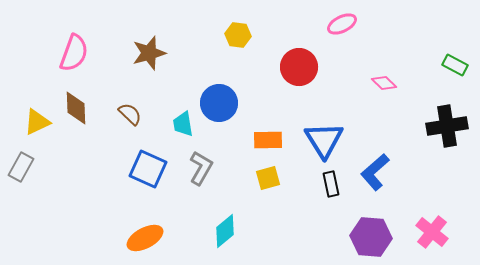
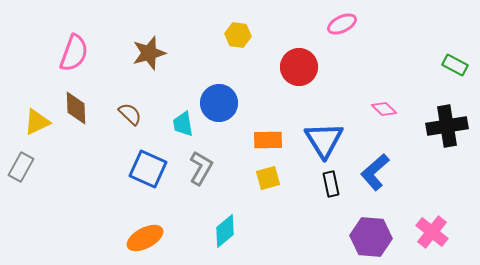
pink diamond: moved 26 px down
